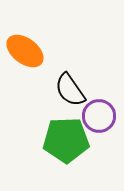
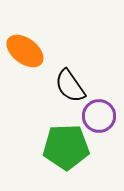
black semicircle: moved 4 px up
green pentagon: moved 7 px down
